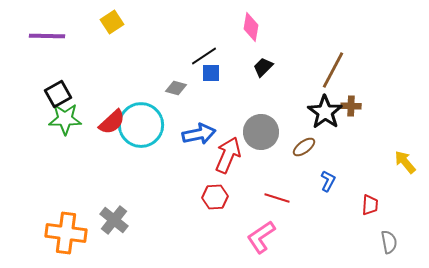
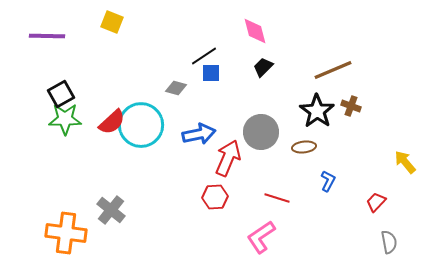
yellow square: rotated 35 degrees counterclockwise
pink diamond: moved 4 px right, 4 px down; rotated 24 degrees counterclockwise
brown line: rotated 39 degrees clockwise
black square: moved 3 px right
brown cross: rotated 18 degrees clockwise
black star: moved 8 px left, 1 px up
brown ellipse: rotated 30 degrees clockwise
red arrow: moved 3 px down
red trapezoid: moved 6 px right, 3 px up; rotated 140 degrees counterclockwise
gray cross: moved 3 px left, 10 px up
